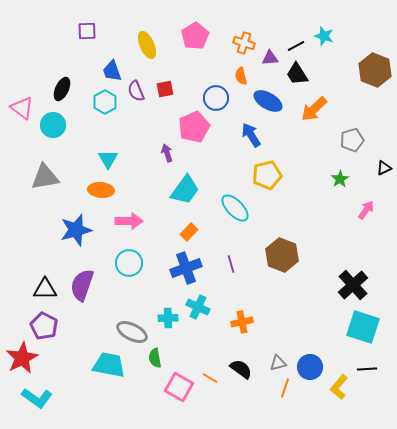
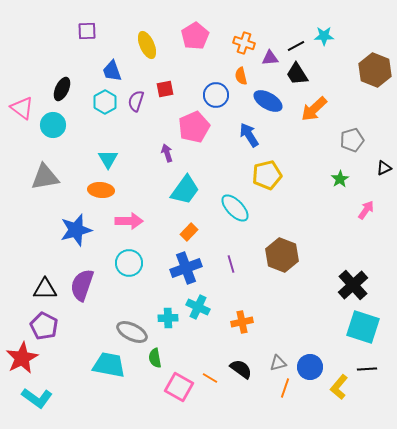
cyan star at (324, 36): rotated 18 degrees counterclockwise
purple semicircle at (136, 91): moved 10 px down; rotated 40 degrees clockwise
blue circle at (216, 98): moved 3 px up
blue arrow at (251, 135): moved 2 px left
